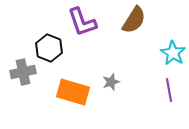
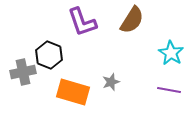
brown semicircle: moved 2 px left
black hexagon: moved 7 px down
cyan star: moved 2 px left
purple line: rotated 70 degrees counterclockwise
